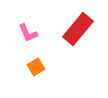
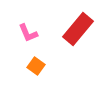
orange square: moved 1 px up; rotated 24 degrees counterclockwise
